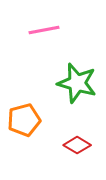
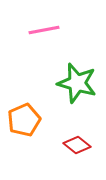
orange pentagon: rotated 8 degrees counterclockwise
red diamond: rotated 8 degrees clockwise
